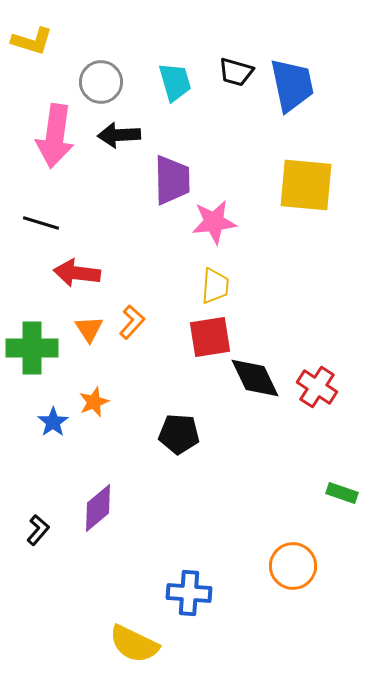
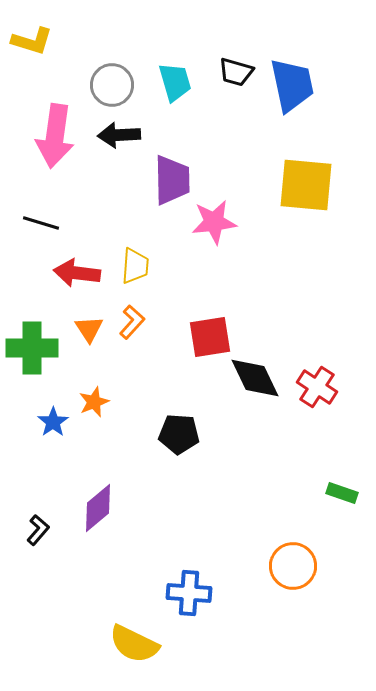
gray circle: moved 11 px right, 3 px down
yellow trapezoid: moved 80 px left, 20 px up
